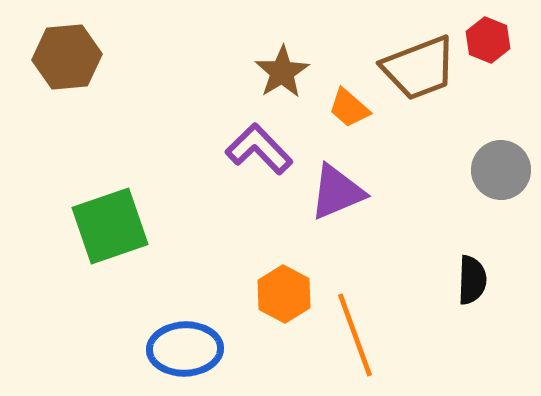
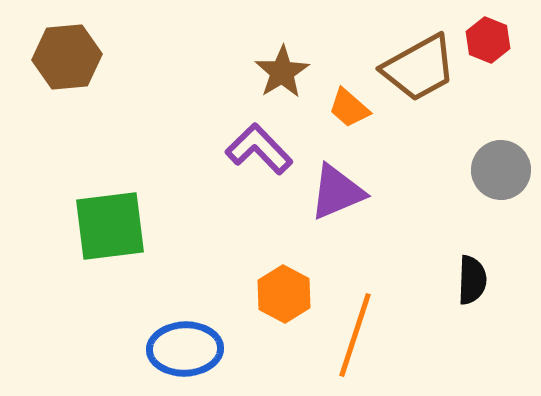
brown trapezoid: rotated 8 degrees counterclockwise
green square: rotated 12 degrees clockwise
orange line: rotated 38 degrees clockwise
